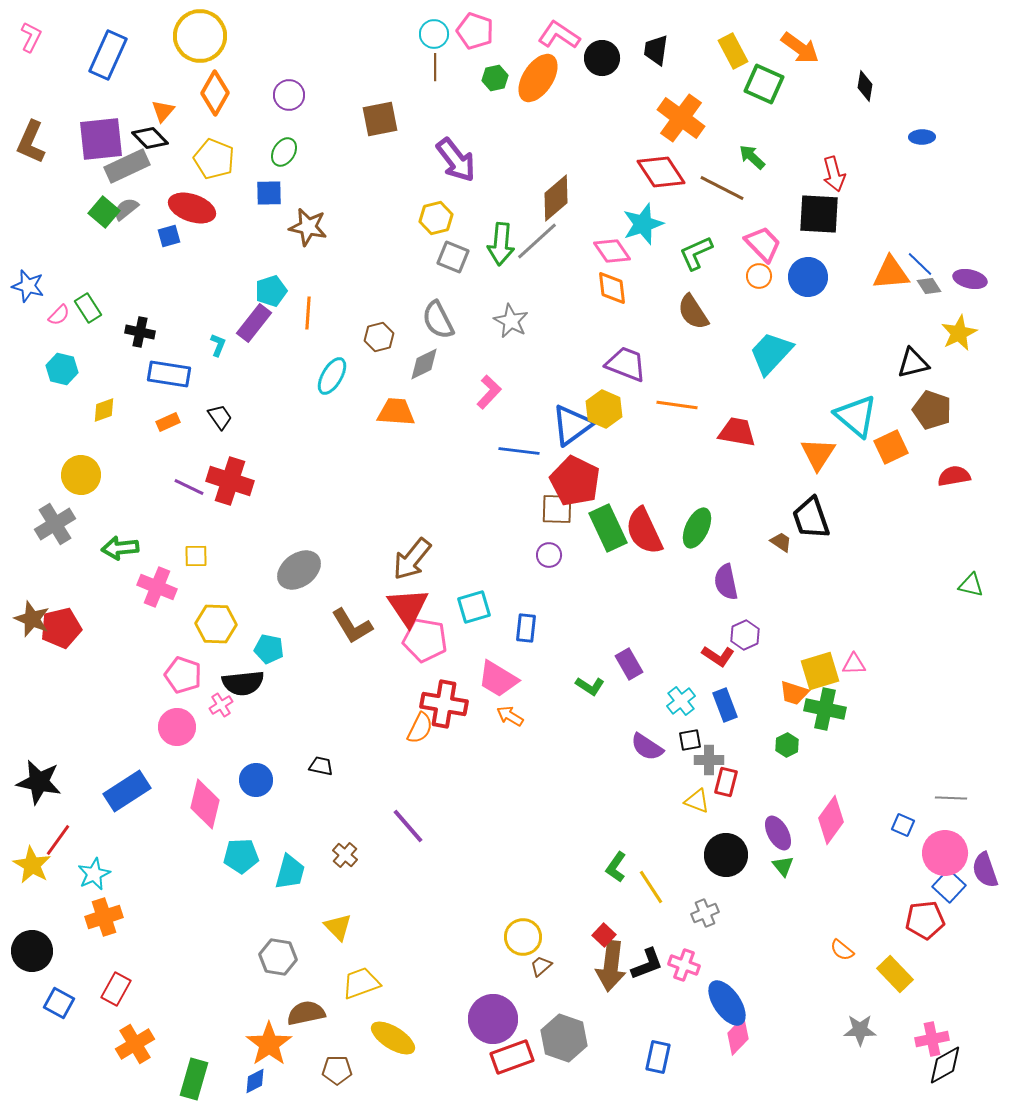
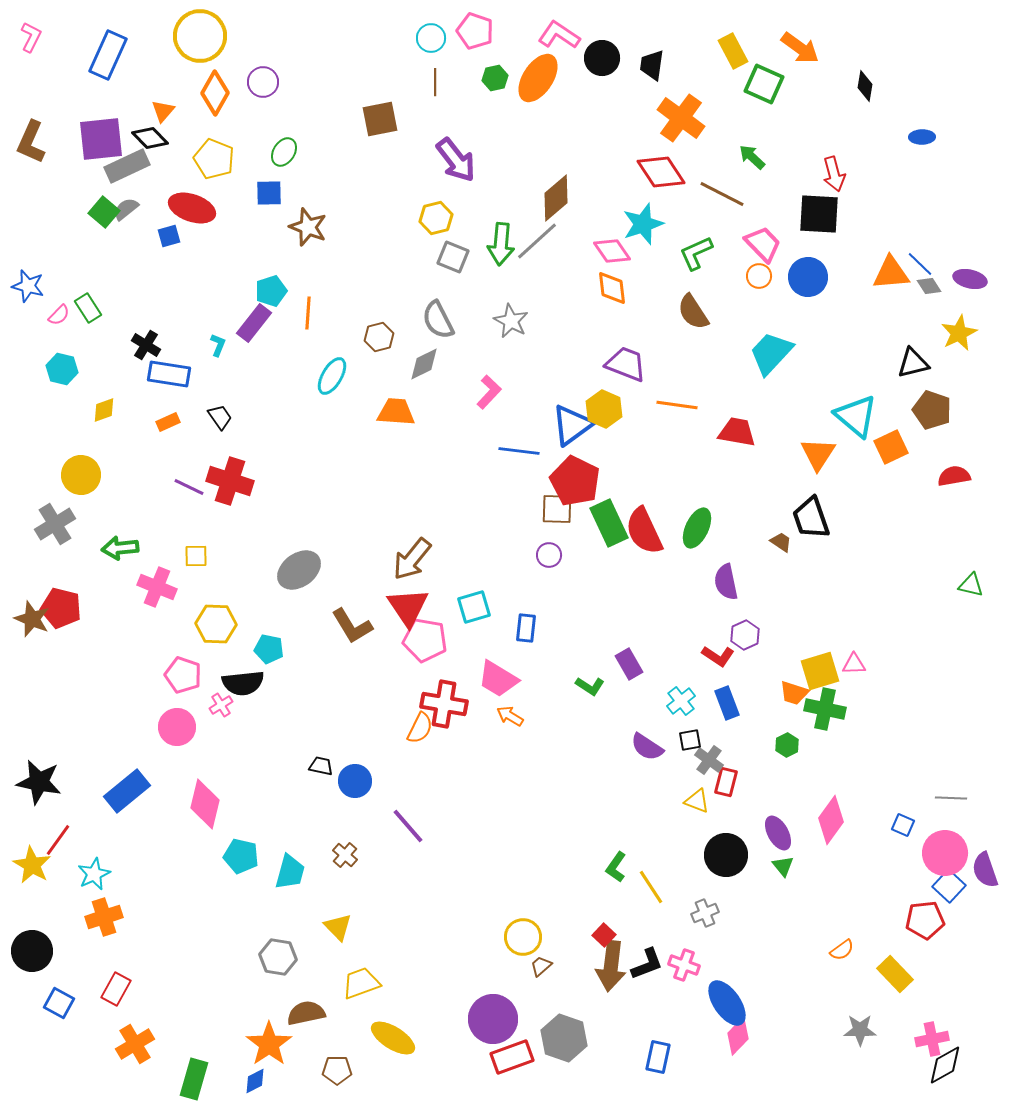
cyan circle at (434, 34): moved 3 px left, 4 px down
black trapezoid at (656, 50): moved 4 px left, 15 px down
brown line at (435, 67): moved 15 px down
purple circle at (289, 95): moved 26 px left, 13 px up
brown line at (722, 188): moved 6 px down
brown star at (308, 227): rotated 9 degrees clockwise
black cross at (140, 332): moved 6 px right, 13 px down; rotated 20 degrees clockwise
green rectangle at (608, 528): moved 1 px right, 5 px up
red pentagon at (61, 628): moved 20 px up; rotated 27 degrees clockwise
blue rectangle at (725, 705): moved 2 px right, 2 px up
gray cross at (709, 760): rotated 36 degrees clockwise
blue circle at (256, 780): moved 99 px right, 1 px down
blue rectangle at (127, 791): rotated 6 degrees counterclockwise
cyan pentagon at (241, 856): rotated 16 degrees clockwise
orange semicircle at (842, 950): rotated 75 degrees counterclockwise
